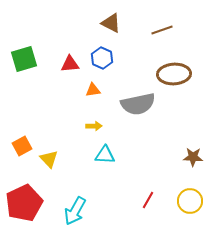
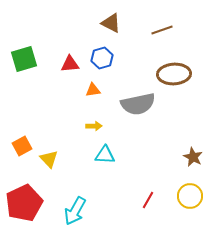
blue hexagon: rotated 20 degrees clockwise
brown star: rotated 24 degrees clockwise
yellow circle: moved 5 px up
